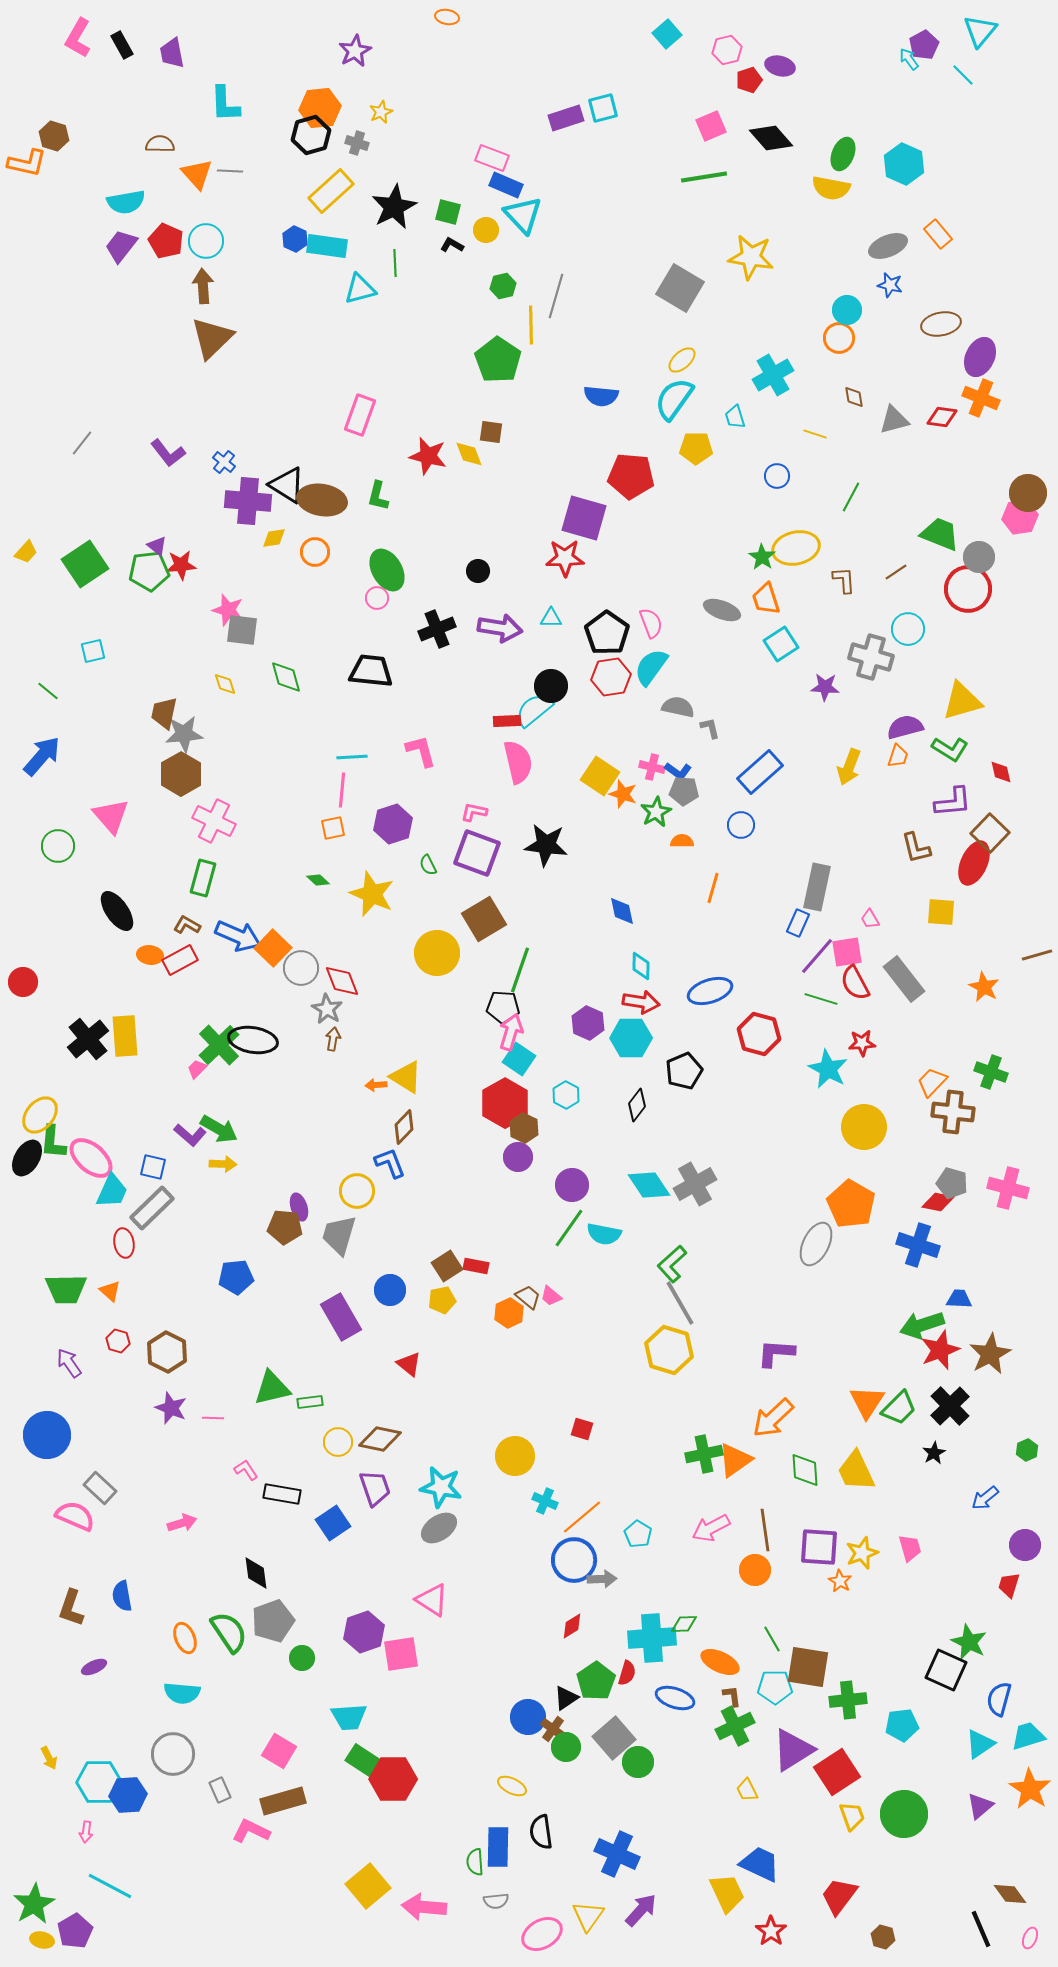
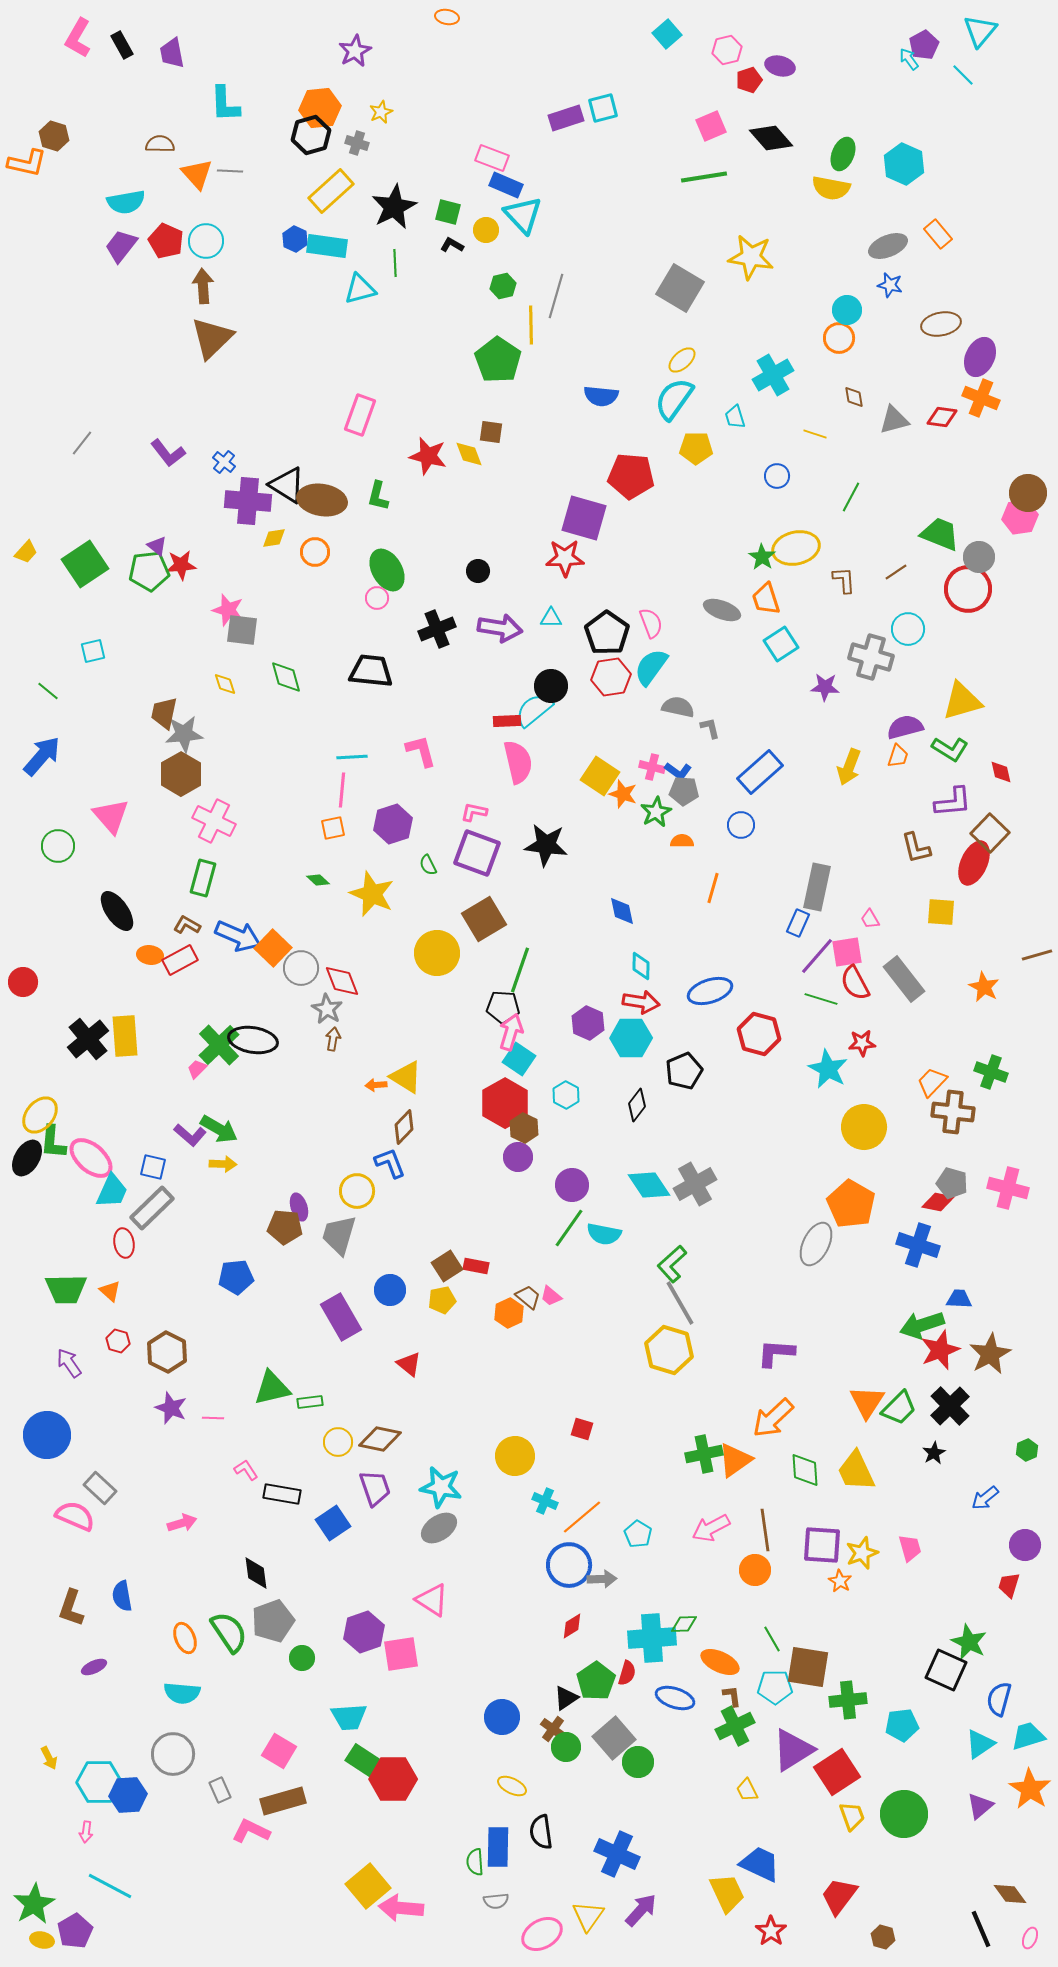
purple square at (819, 1547): moved 3 px right, 2 px up
blue circle at (574, 1560): moved 5 px left, 5 px down
blue circle at (528, 1717): moved 26 px left
pink arrow at (424, 1907): moved 23 px left, 1 px down
